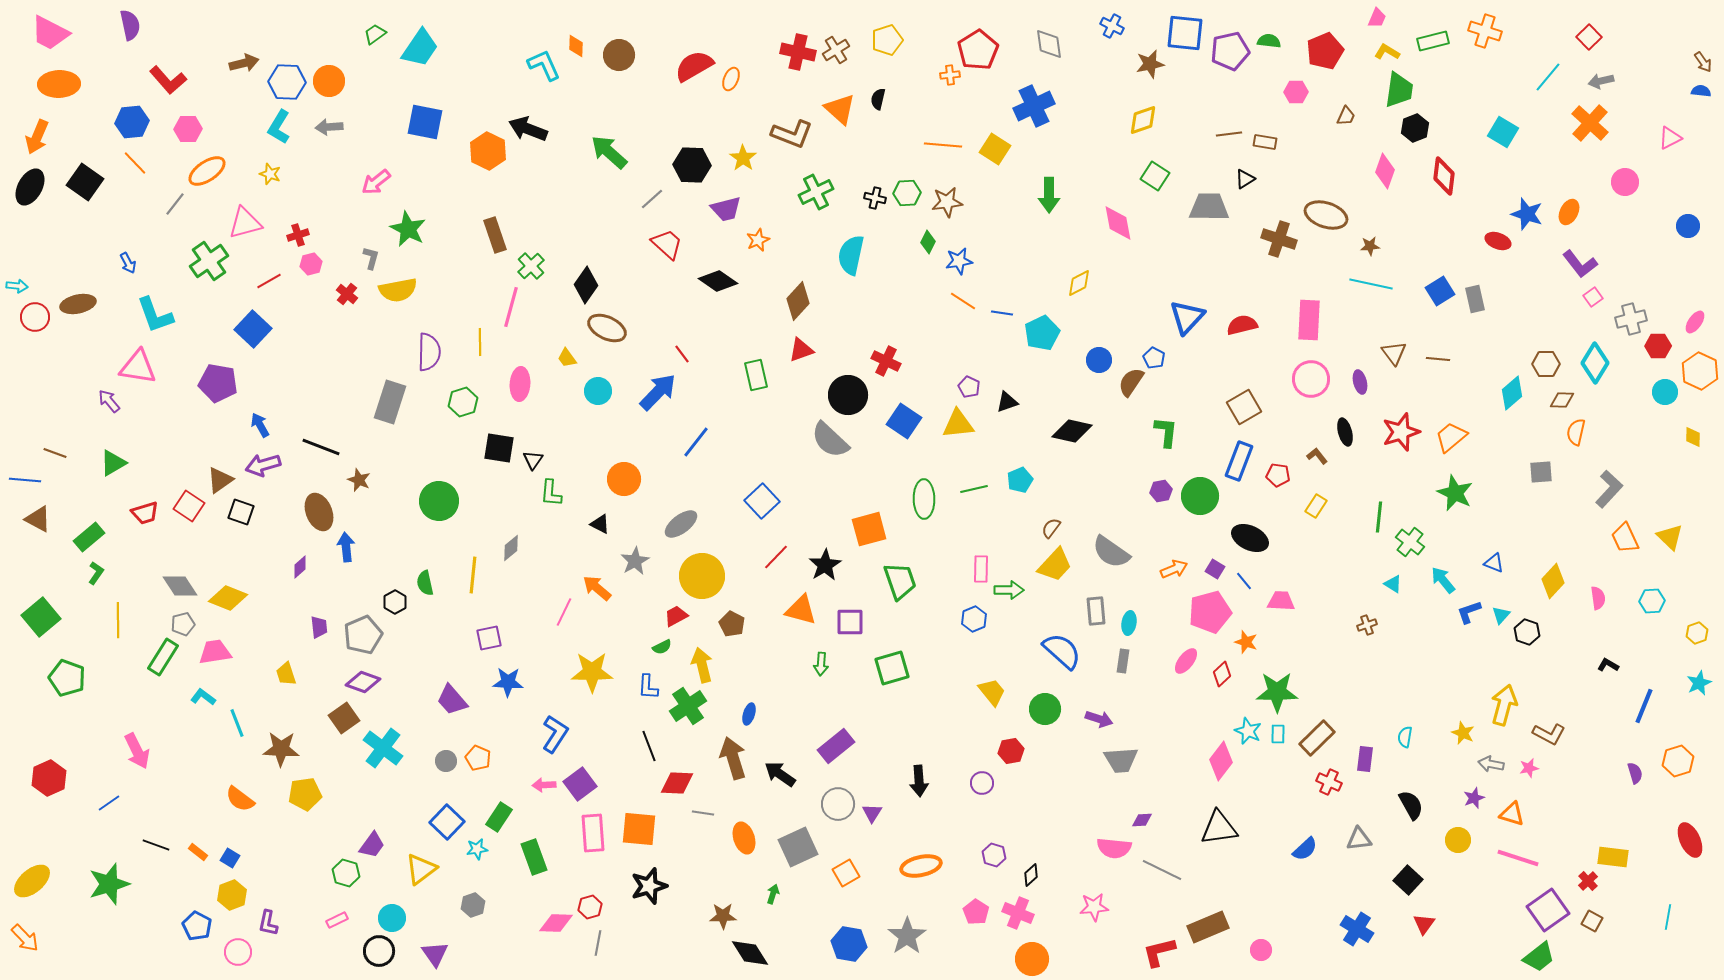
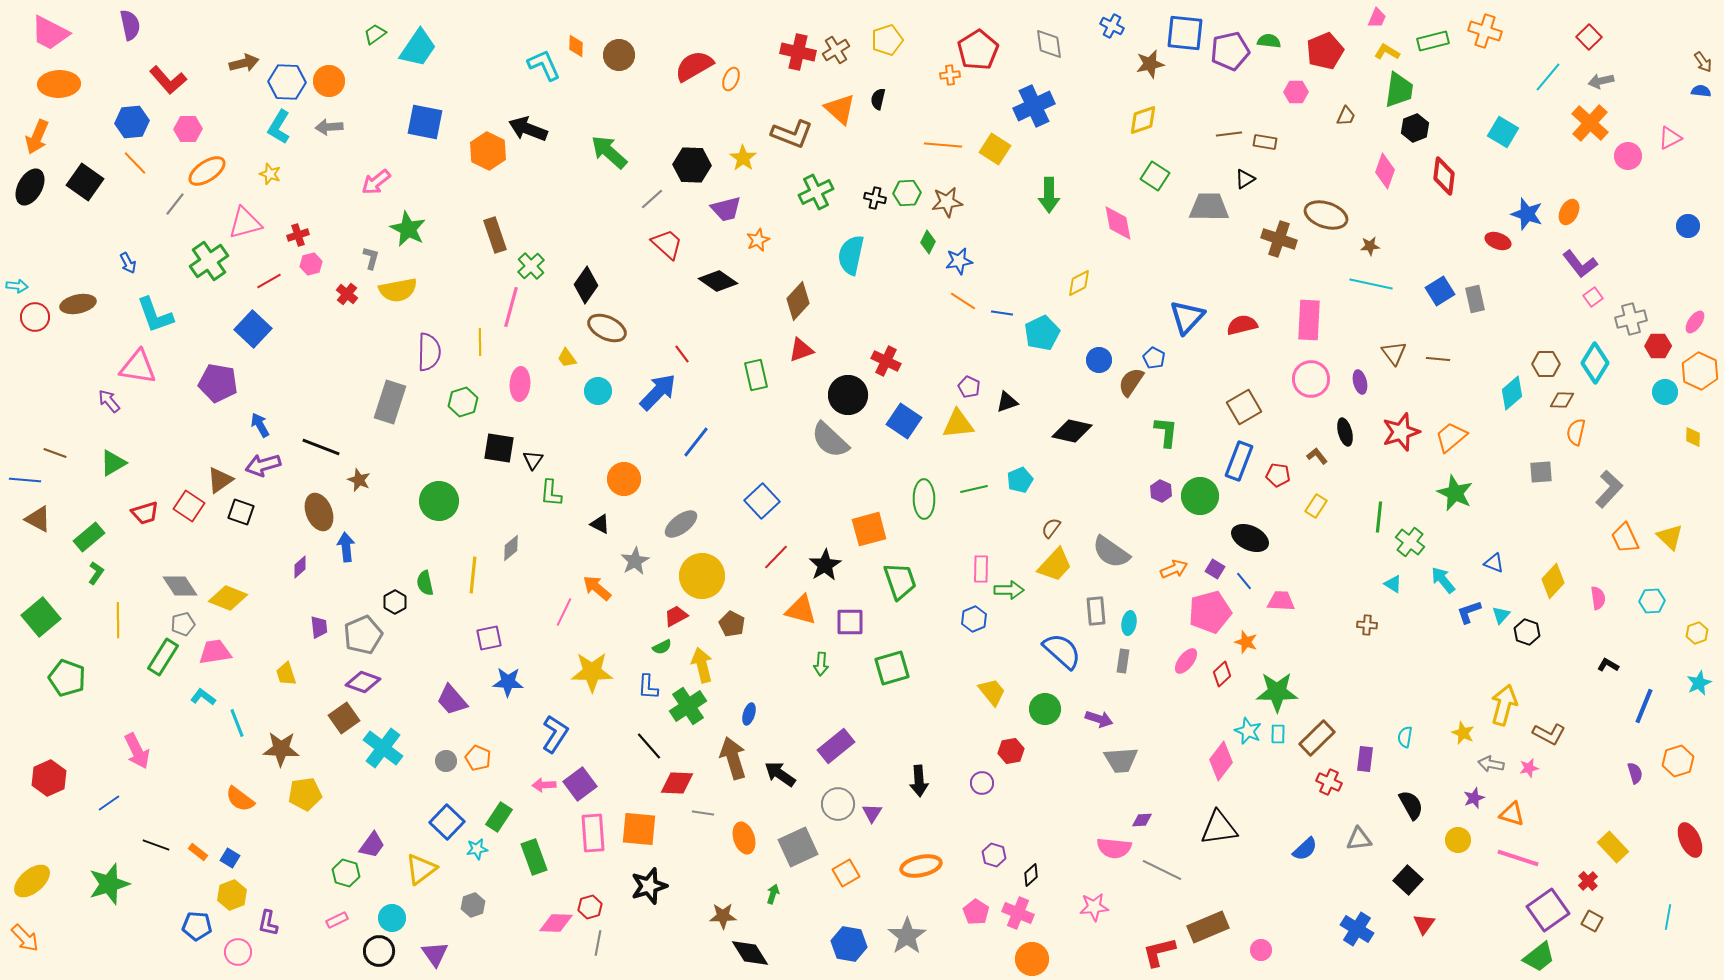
cyan trapezoid at (420, 48): moved 2 px left
pink circle at (1625, 182): moved 3 px right, 26 px up
purple hexagon at (1161, 491): rotated 25 degrees counterclockwise
brown cross at (1367, 625): rotated 24 degrees clockwise
black line at (649, 746): rotated 20 degrees counterclockwise
yellow rectangle at (1613, 857): moved 10 px up; rotated 40 degrees clockwise
blue pentagon at (197, 926): rotated 24 degrees counterclockwise
